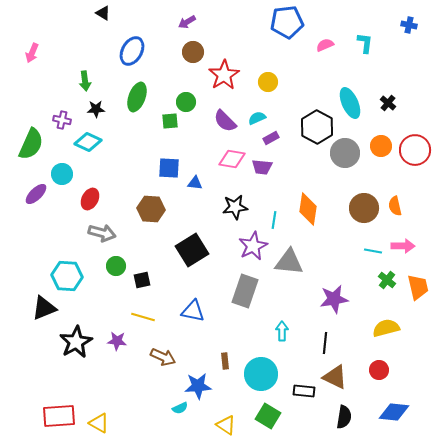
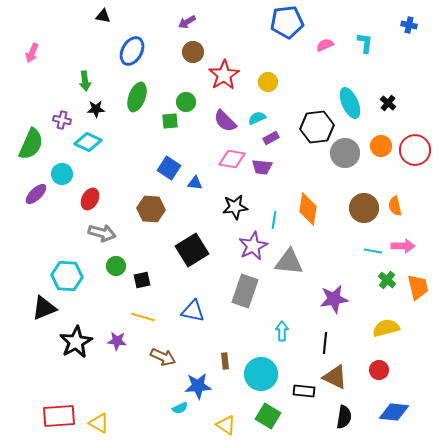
black triangle at (103, 13): moved 3 px down; rotated 21 degrees counterclockwise
black hexagon at (317, 127): rotated 24 degrees clockwise
blue square at (169, 168): rotated 30 degrees clockwise
